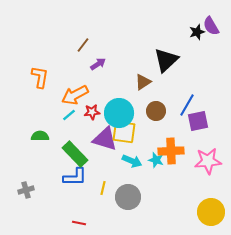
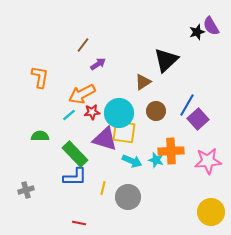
orange arrow: moved 7 px right, 1 px up
purple square: moved 2 px up; rotated 30 degrees counterclockwise
